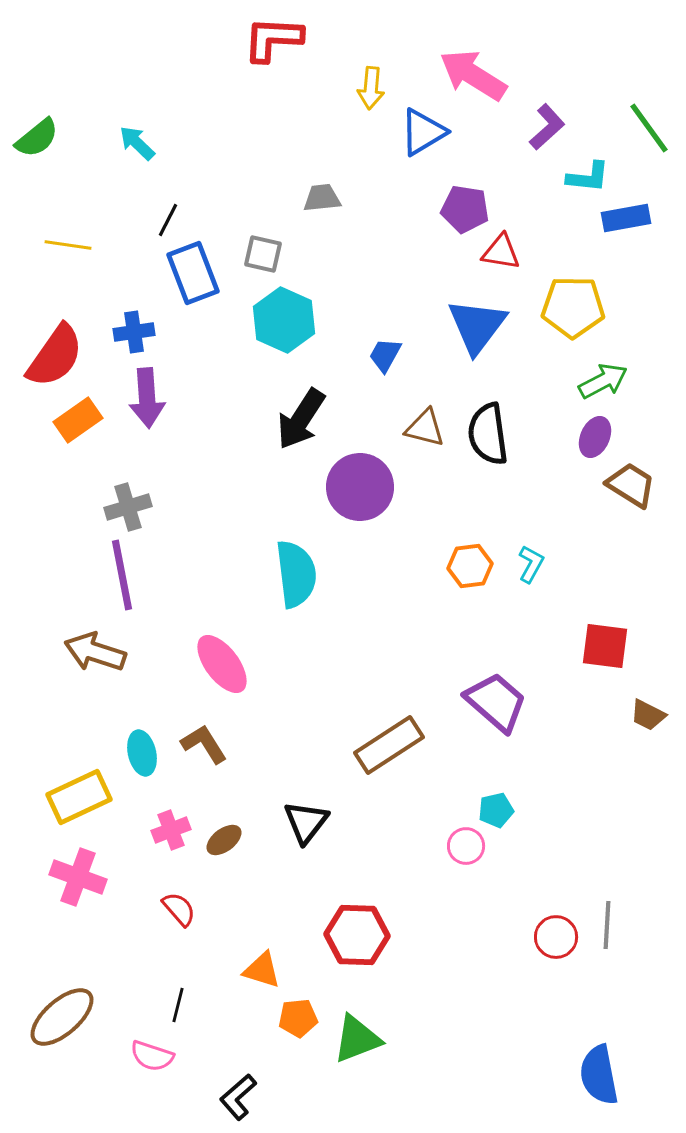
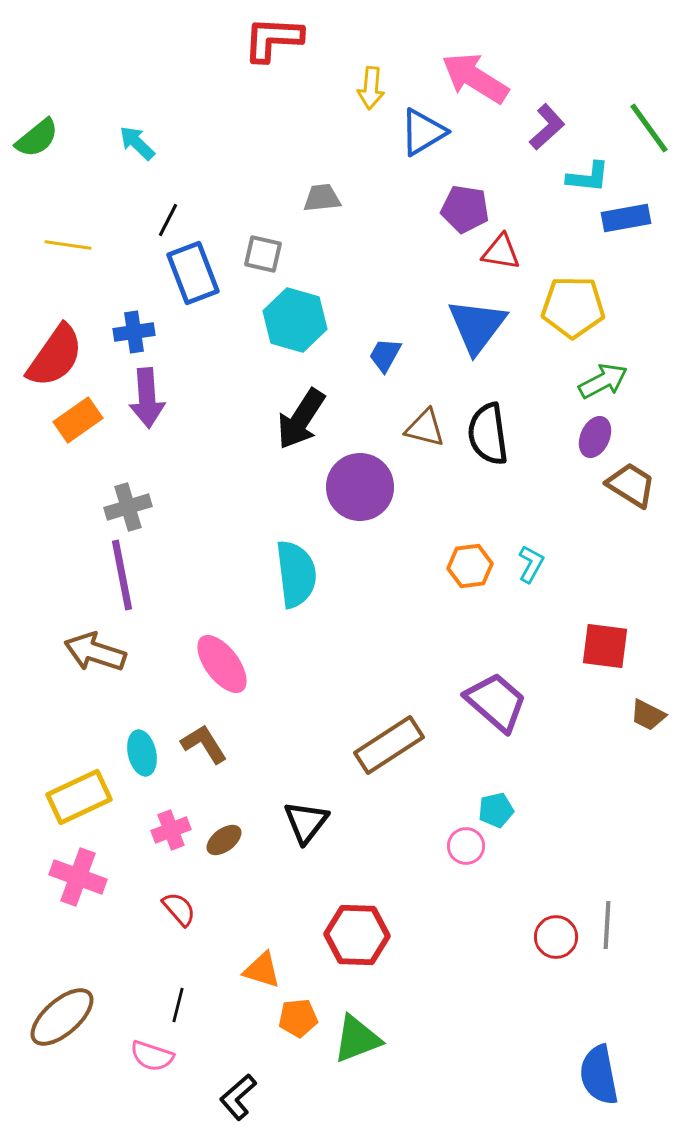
pink arrow at (473, 75): moved 2 px right, 3 px down
cyan hexagon at (284, 320): moved 11 px right; rotated 8 degrees counterclockwise
